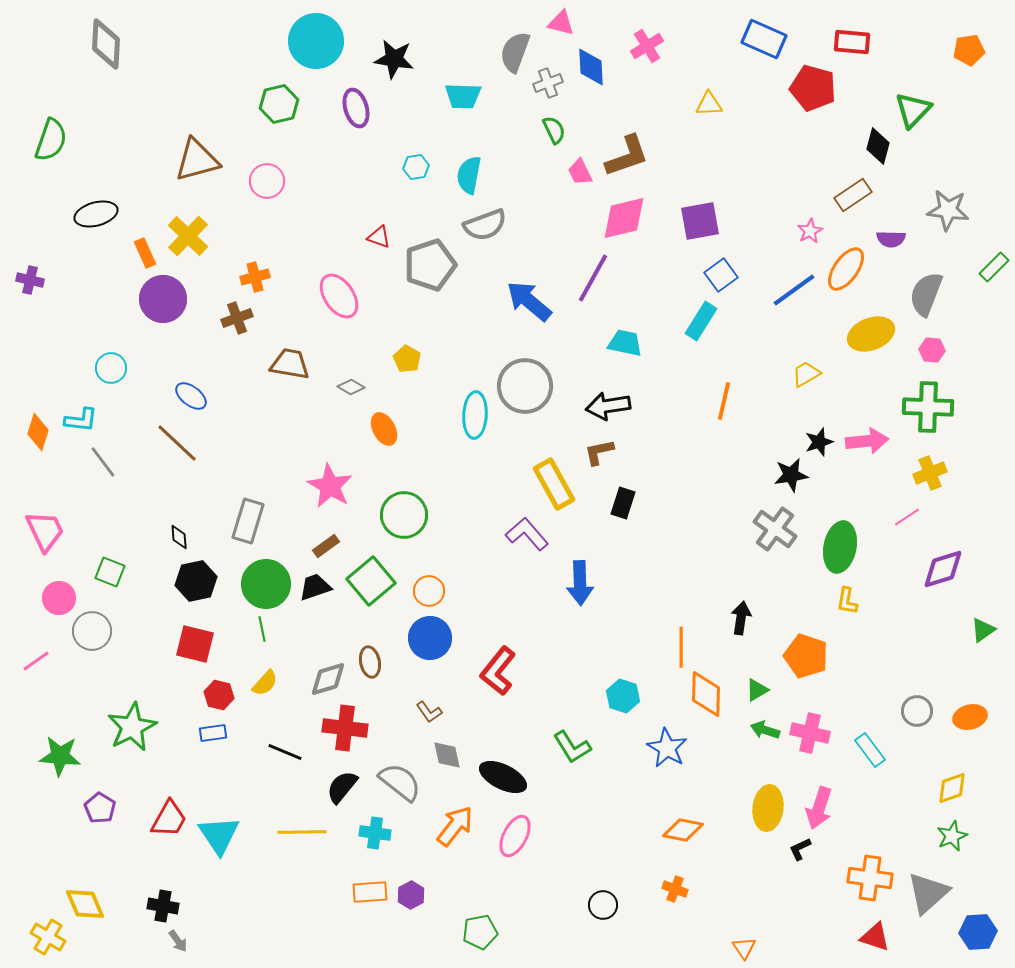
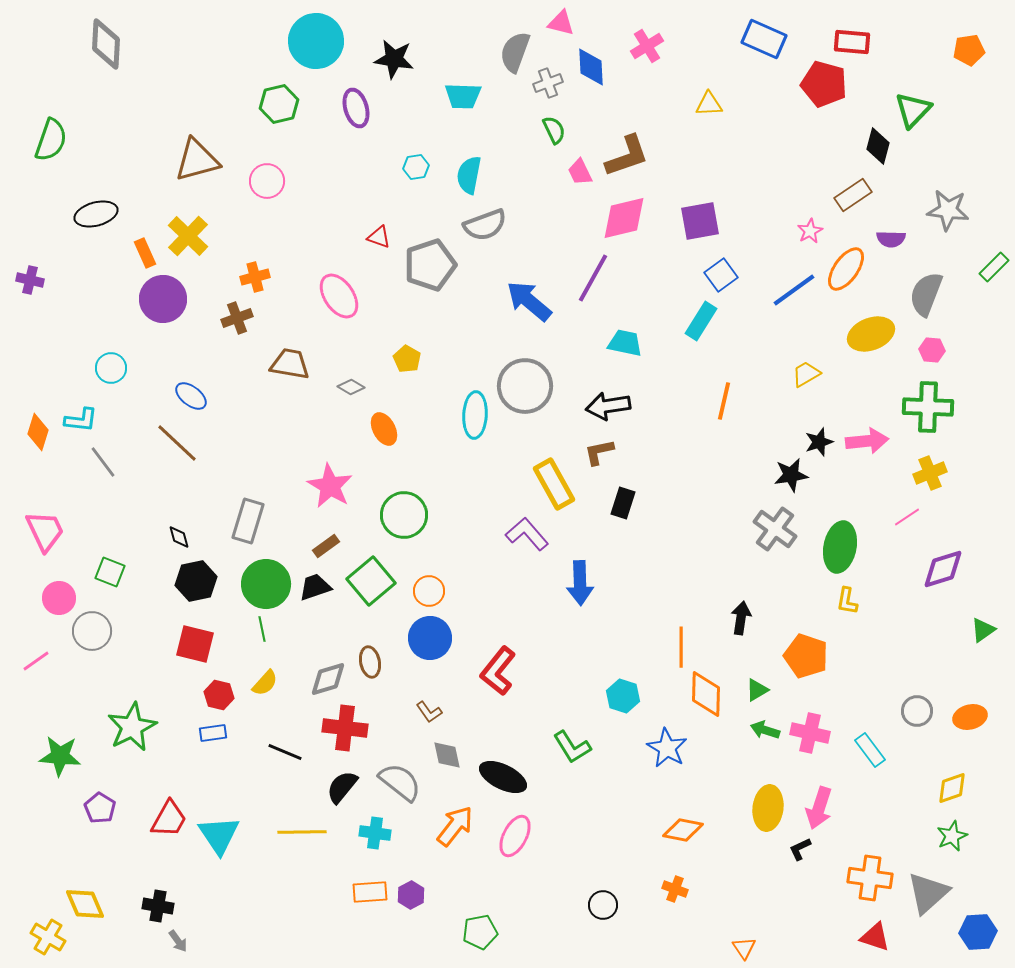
red pentagon at (813, 88): moved 11 px right, 4 px up
black diamond at (179, 537): rotated 10 degrees counterclockwise
black cross at (163, 906): moved 5 px left
